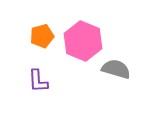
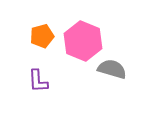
gray semicircle: moved 4 px left
